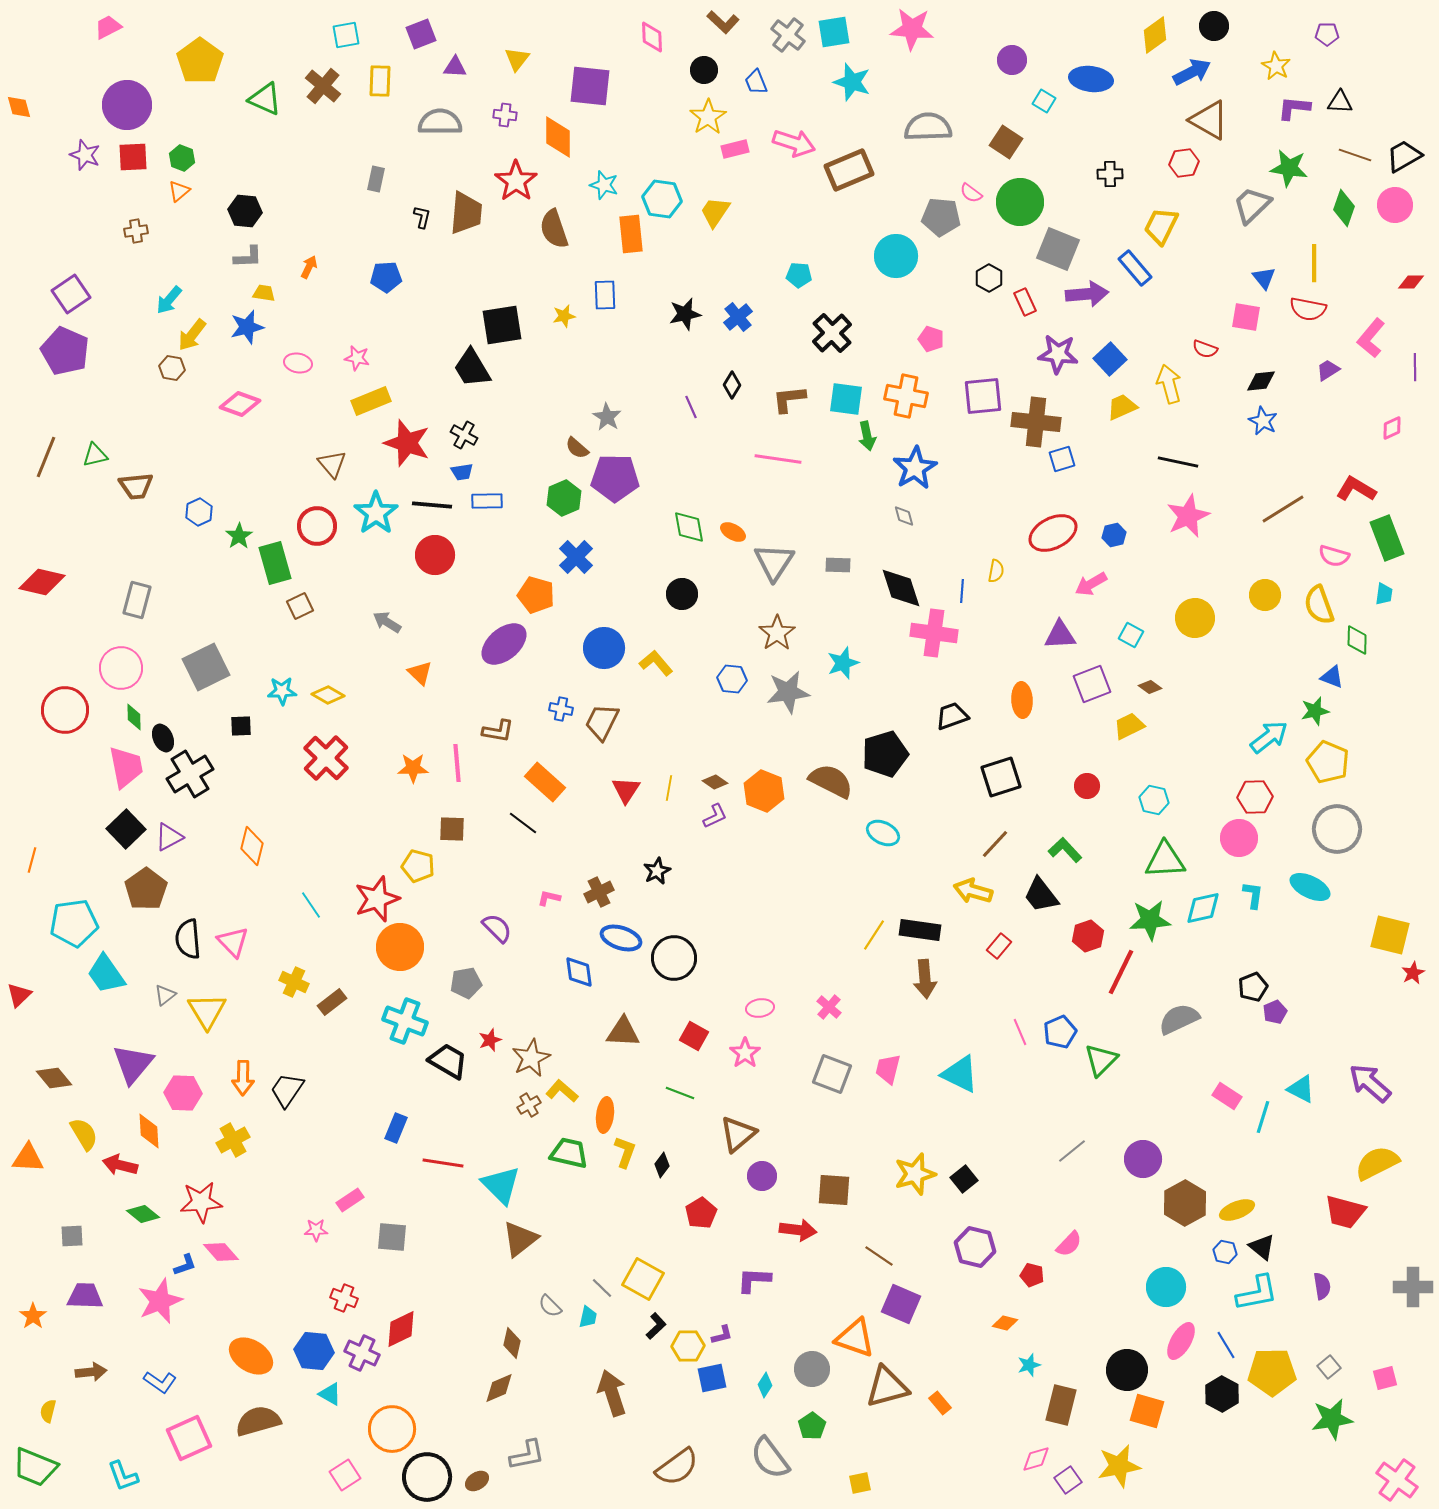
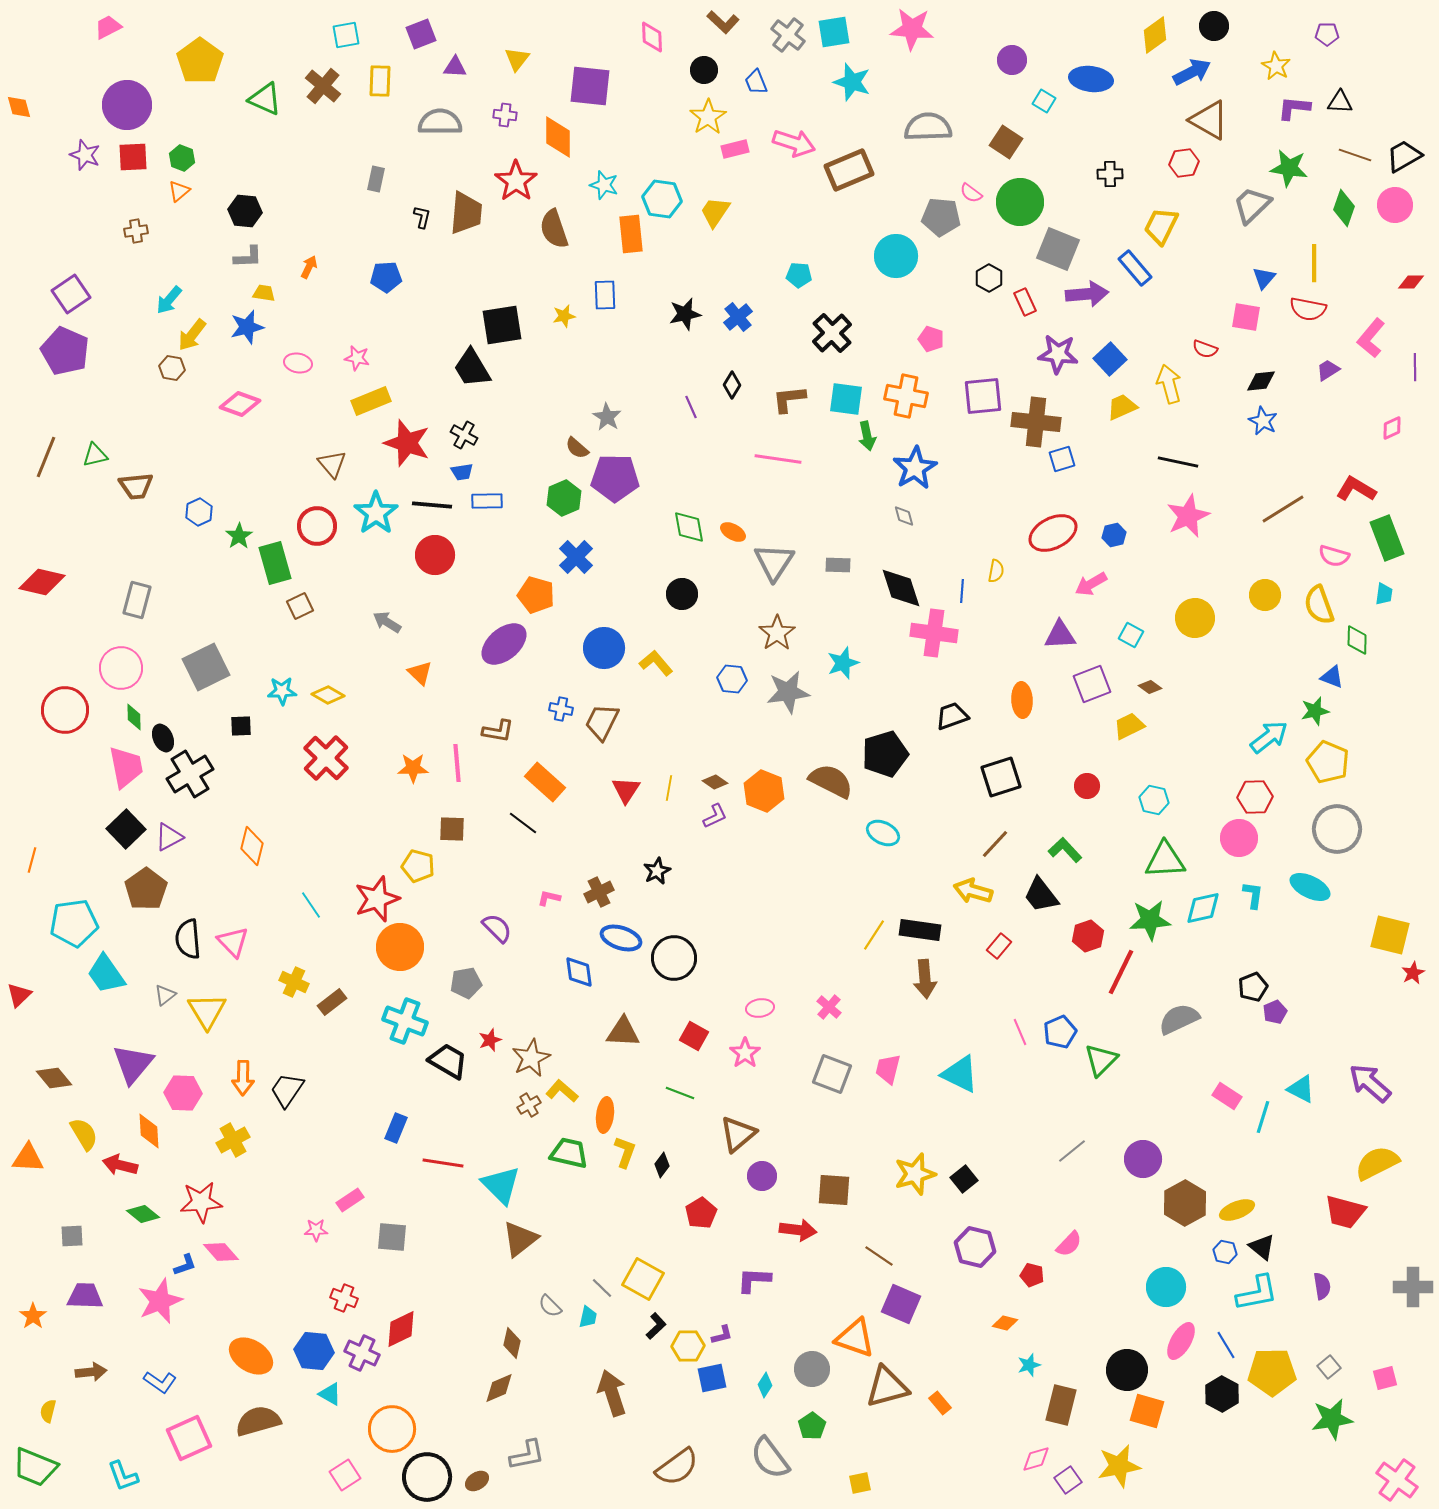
blue triangle at (1264, 278): rotated 20 degrees clockwise
